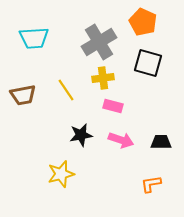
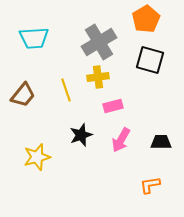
orange pentagon: moved 3 px right, 3 px up; rotated 16 degrees clockwise
black square: moved 2 px right, 3 px up
yellow cross: moved 5 px left, 1 px up
yellow line: rotated 15 degrees clockwise
brown trapezoid: rotated 40 degrees counterclockwise
pink rectangle: rotated 30 degrees counterclockwise
black star: rotated 10 degrees counterclockwise
pink arrow: rotated 100 degrees clockwise
yellow star: moved 24 px left, 17 px up
orange L-shape: moved 1 px left, 1 px down
